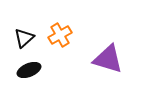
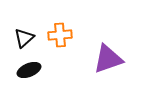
orange cross: rotated 25 degrees clockwise
purple triangle: rotated 36 degrees counterclockwise
